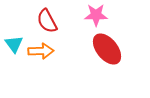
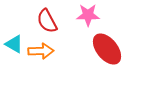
pink star: moved 8 px left
cyan triangle: rotated 24 degrees counterclockwise
